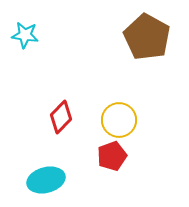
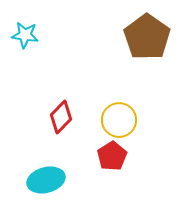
brown pentagon: rotated 6 degrees clockwise
red pentagon: rotated 12 degrees counterclockwise
